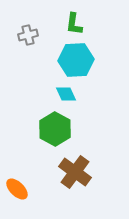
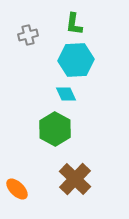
brown cross: moved 7 px down; rotated 8 degrees clockwise
